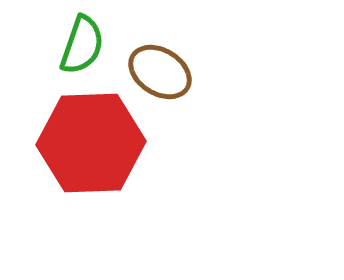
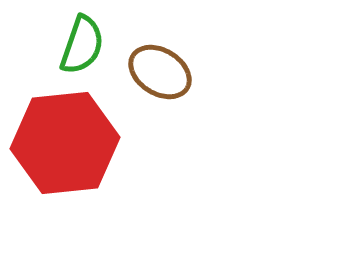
red hexagon: moved 26 px left; rotated 4 degrees counterclockwise
